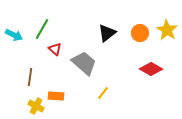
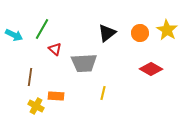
gray trapezoid: rotated 136 degrees clockwise
yellow line: rotated 24 degrees counterclockwise
